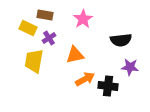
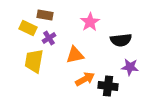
pink star: moved 7 px right, 3 px down
